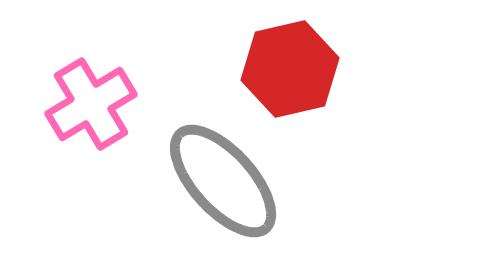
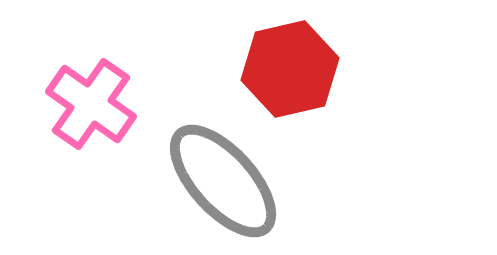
pink cross: rotated 24 degrees counterclockwise
